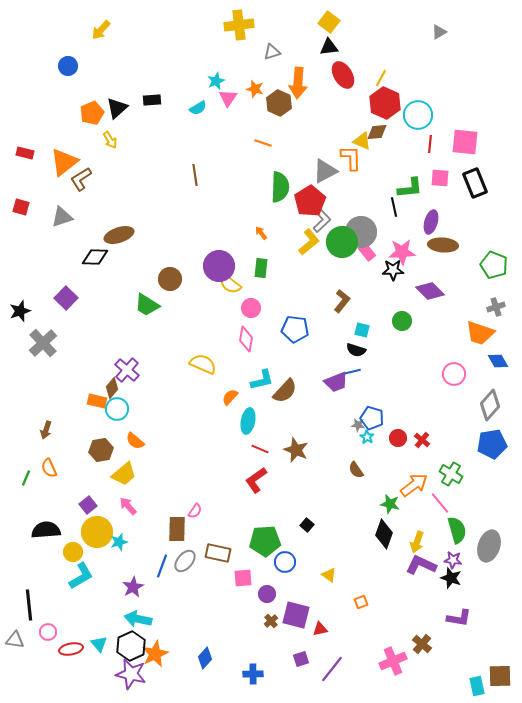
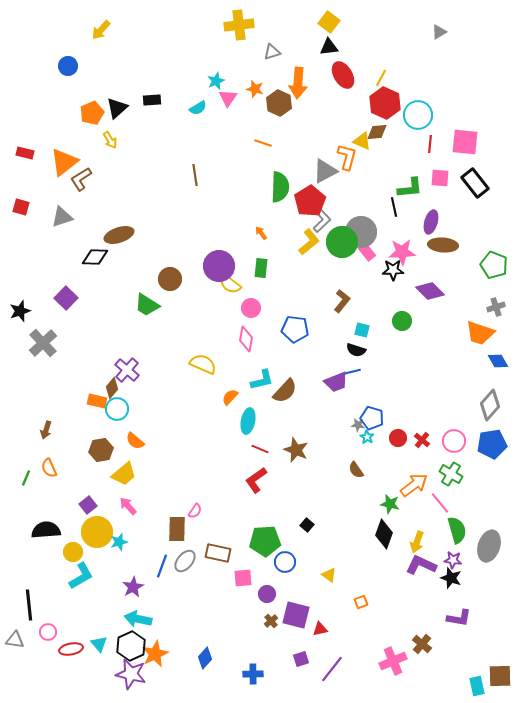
orange L-shape at (351, 158): moved 4 px left, 1 px up; rotated 16 degrees clockwise
black rectangle at (475, 183): rotated 16 degrees counterclockwise
pink circle at (454, 374): moved 67 px down
